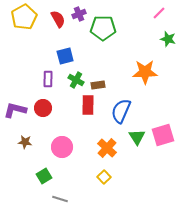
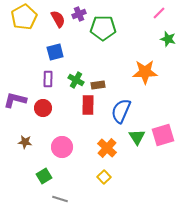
blue square: moved 10 px left, 4 px up
purple L-shape: moved 10 px up
